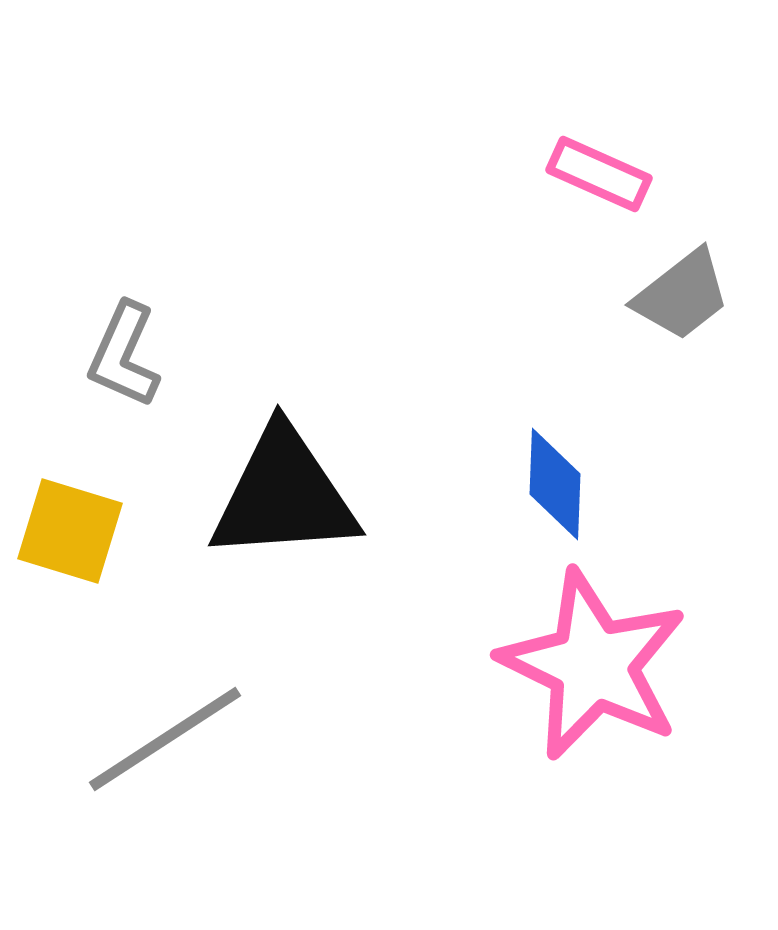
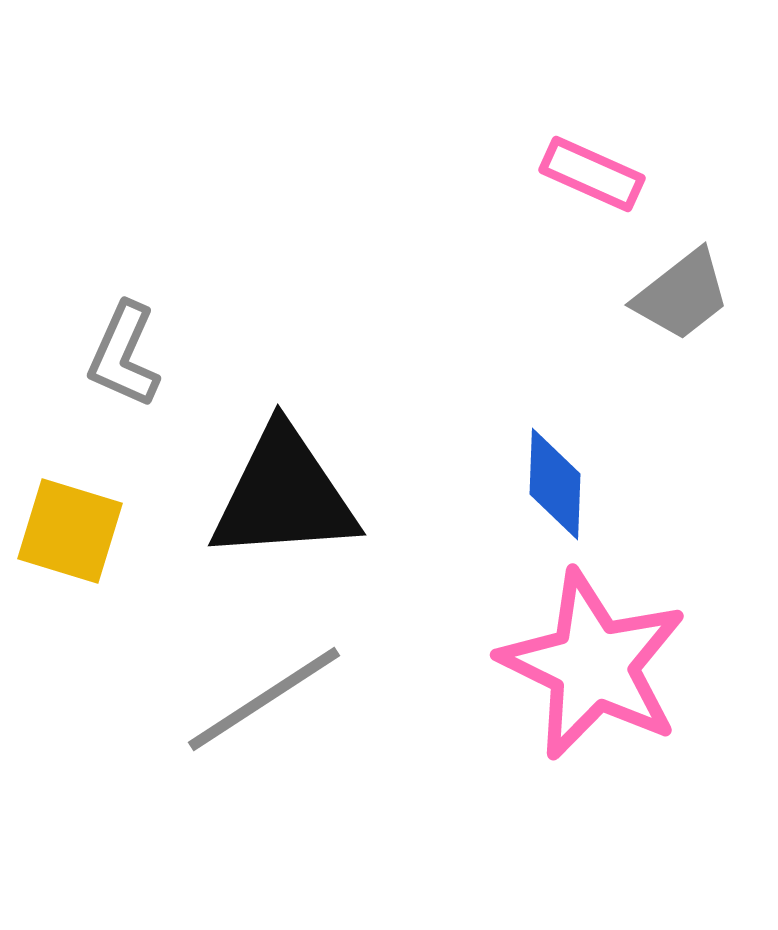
pink rectangle: moved 7 px left
gray line: moved 99 px right, 40 px up
